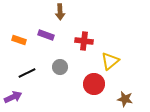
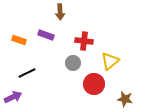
gray circle: moved 13 px right, 4 px up
